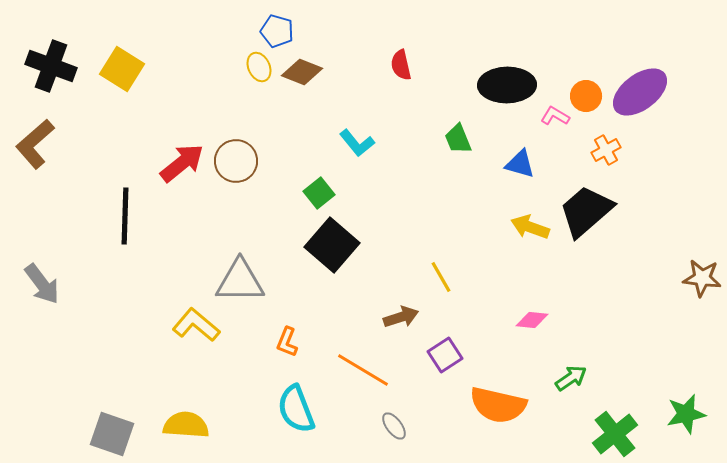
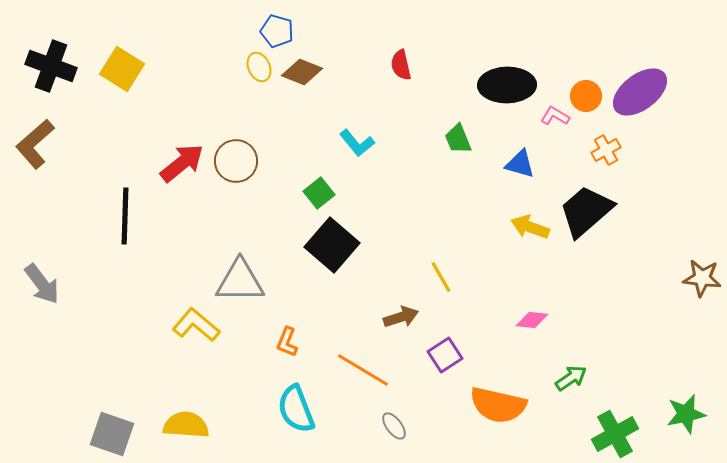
green cross: rotated 9 degrees clockwise
